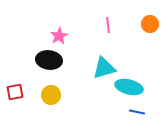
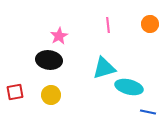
blue line: moved 11 px right
